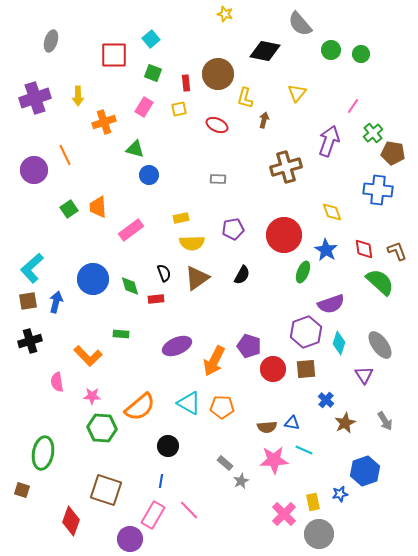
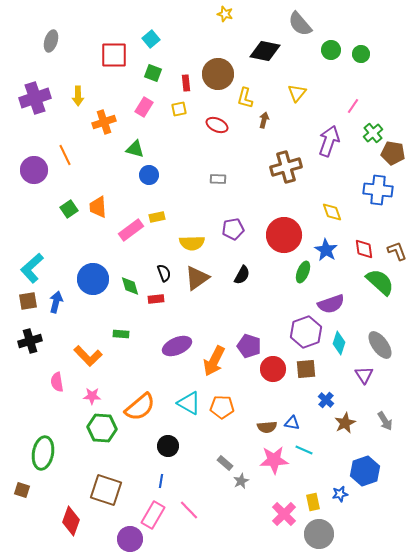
yellow rectangle at (181, 218): moved 24 px left, 1 px up
